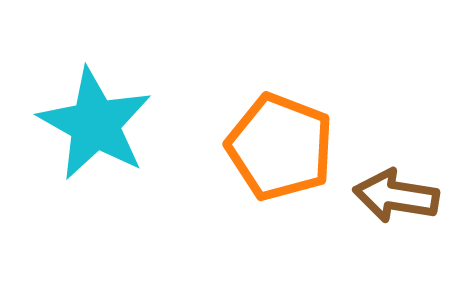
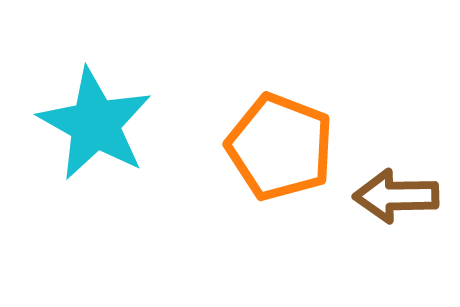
brown arrow: rotated 10 degrees counterclockwise
